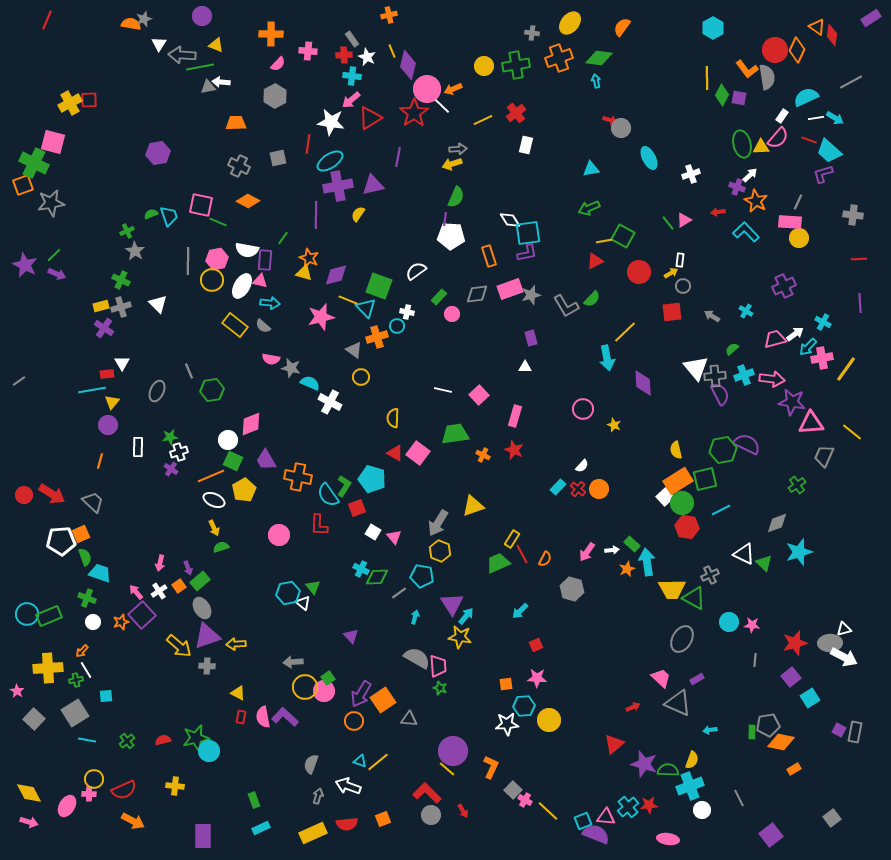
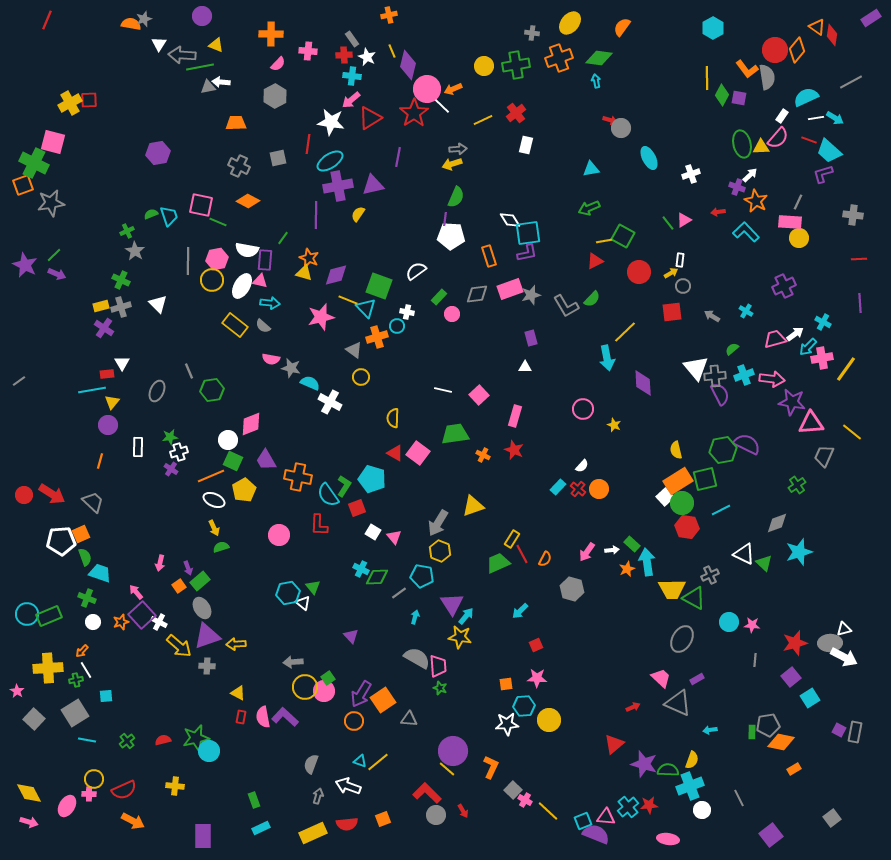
orange diamond at (797, 50): rotated 15 degrees clockwise
white cross at (159, 591): moved 31 px down; rotated 28 degrees counterclockwise
gray circle at (431, 815): moved 5 px right
